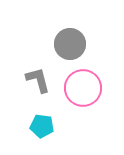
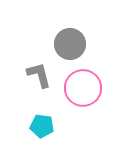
gray L-shape: moved 1 px right, 5 px up
